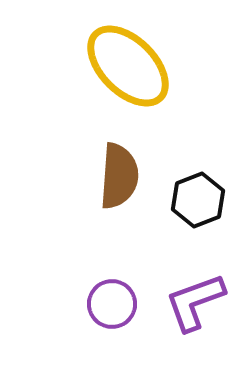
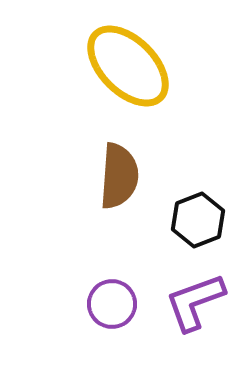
black hexagon: moved 20 px down
